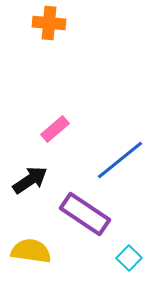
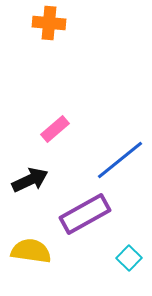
black arrow: rotated 9 degrees clockwise
purple rectangle: rotated 63 degrees counterclockwise
